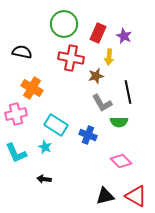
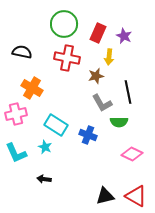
red cross: moved 4 px left
pink diamond: moved 11 px right, 7 px up; rotated 20 degrees counterclockwise
